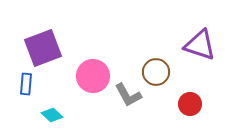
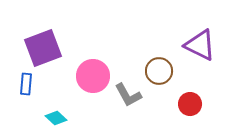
purple triangle: rotated 8 degrees clockwise
brown circle: moved 3 px right, 1 px up
cyan diamond: moved 4 px right, 3 px down
